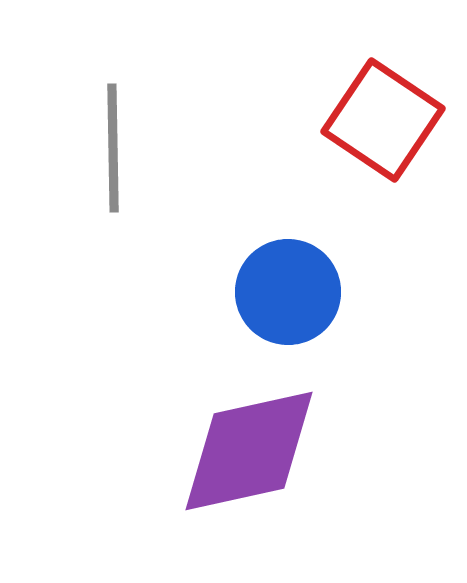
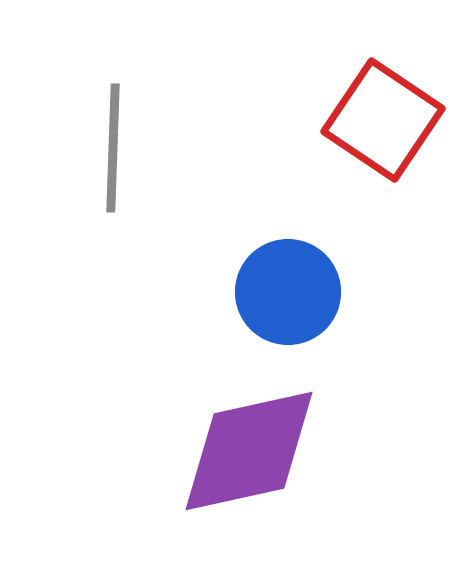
gray line: rotated 3 degrees clockwise
